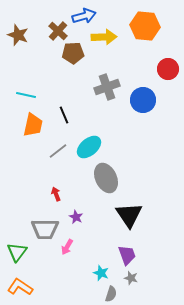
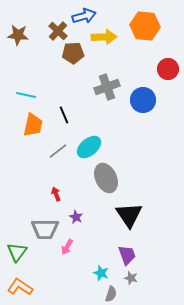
brown star: rotated 15 degrees counterclockwise
